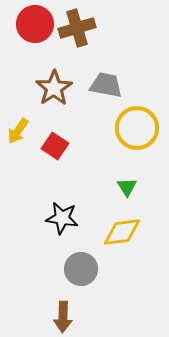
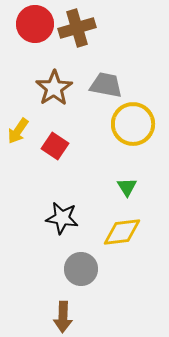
yellow circle: moved 4 px left, 4 px up
